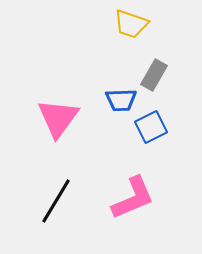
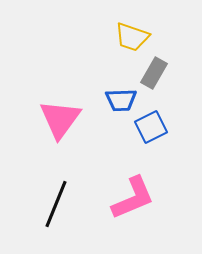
yellow trapezoid: moved 1 px right, 13 px down
gray rectangle: moved 2 px up
pink triangle: moved 2 px right, 1 px down
black line: moved 3 px down; rotated 9 degrees counterclockwise
